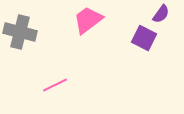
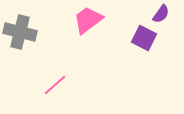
pink line: rotated 15 degrees counterclockwise
